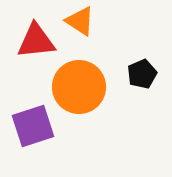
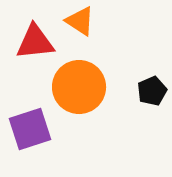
red triangle: moved 1 px left, 1 px down
black pentagon: moved 10 px right, 17 px down
purple square: moved 3 px left, 3 px down
